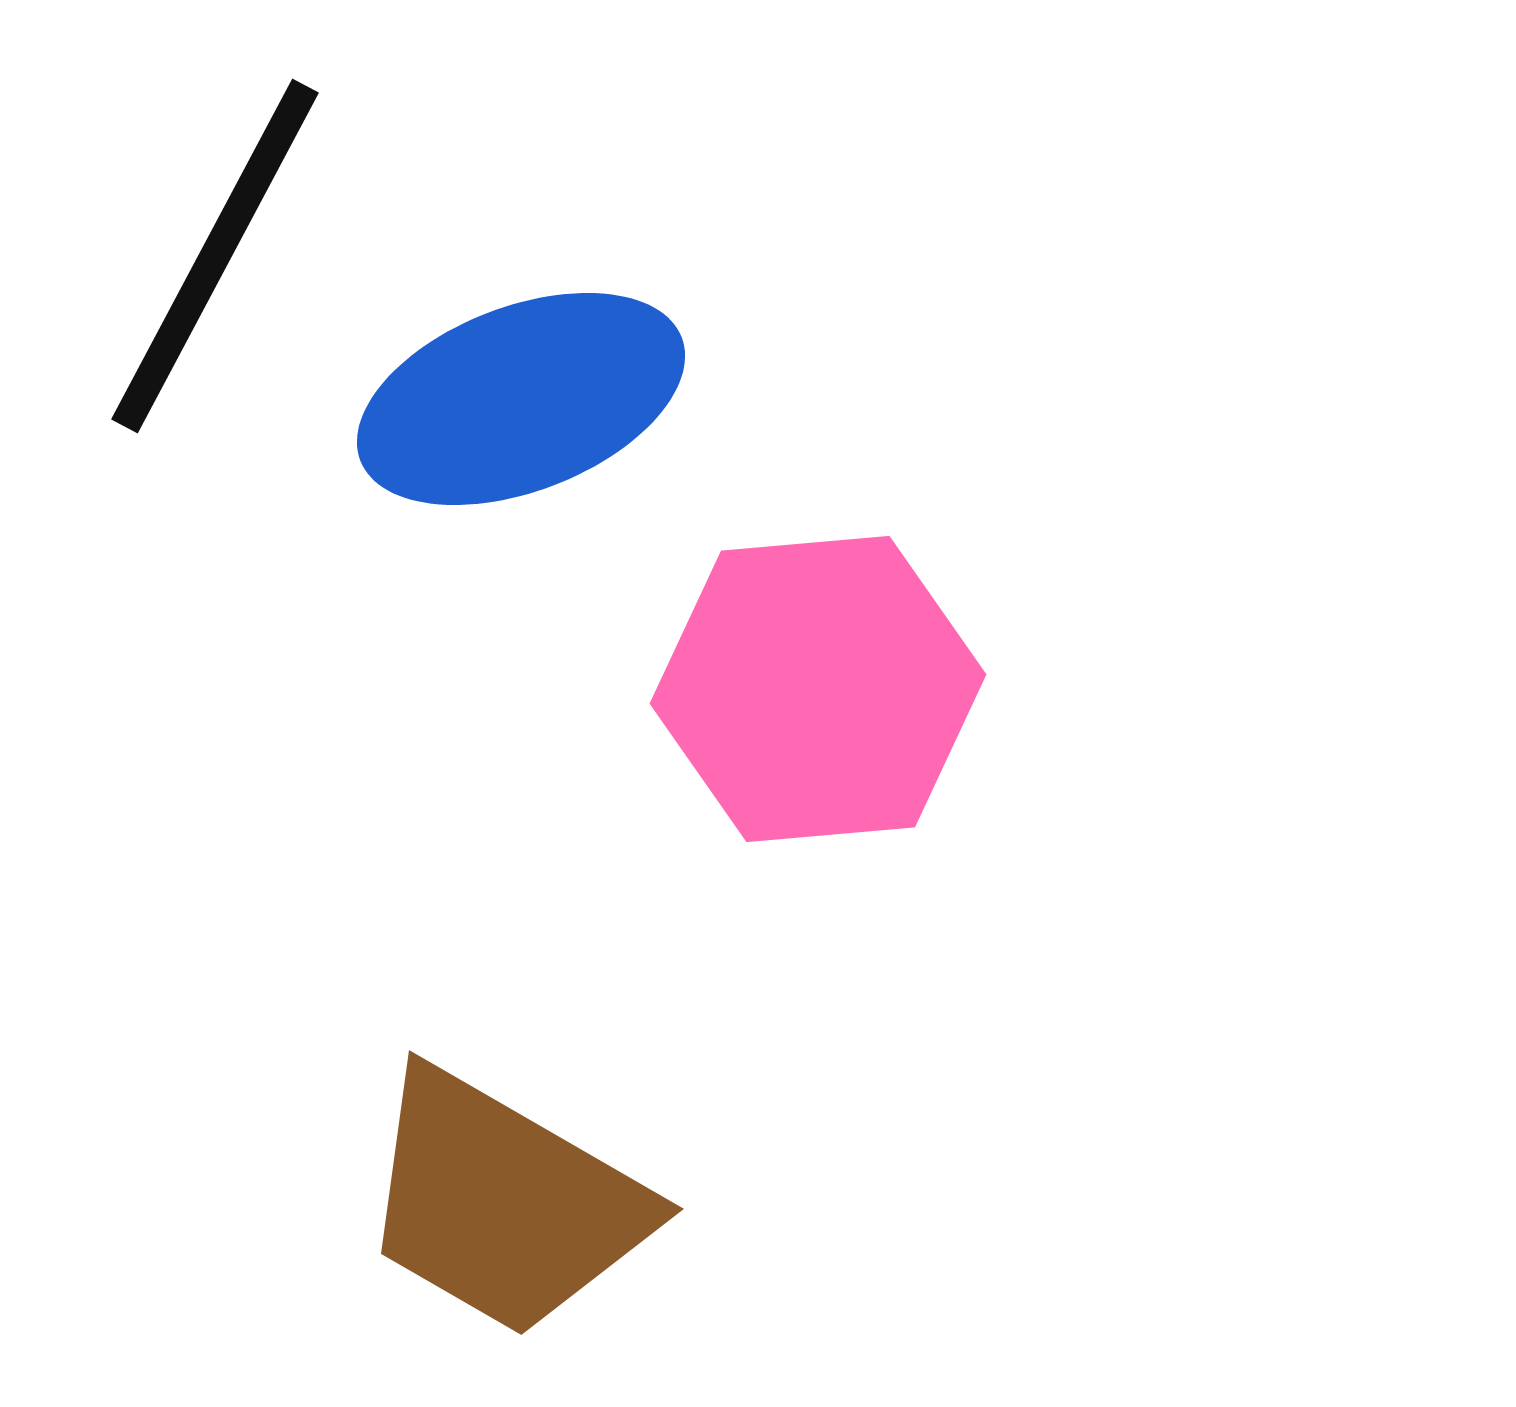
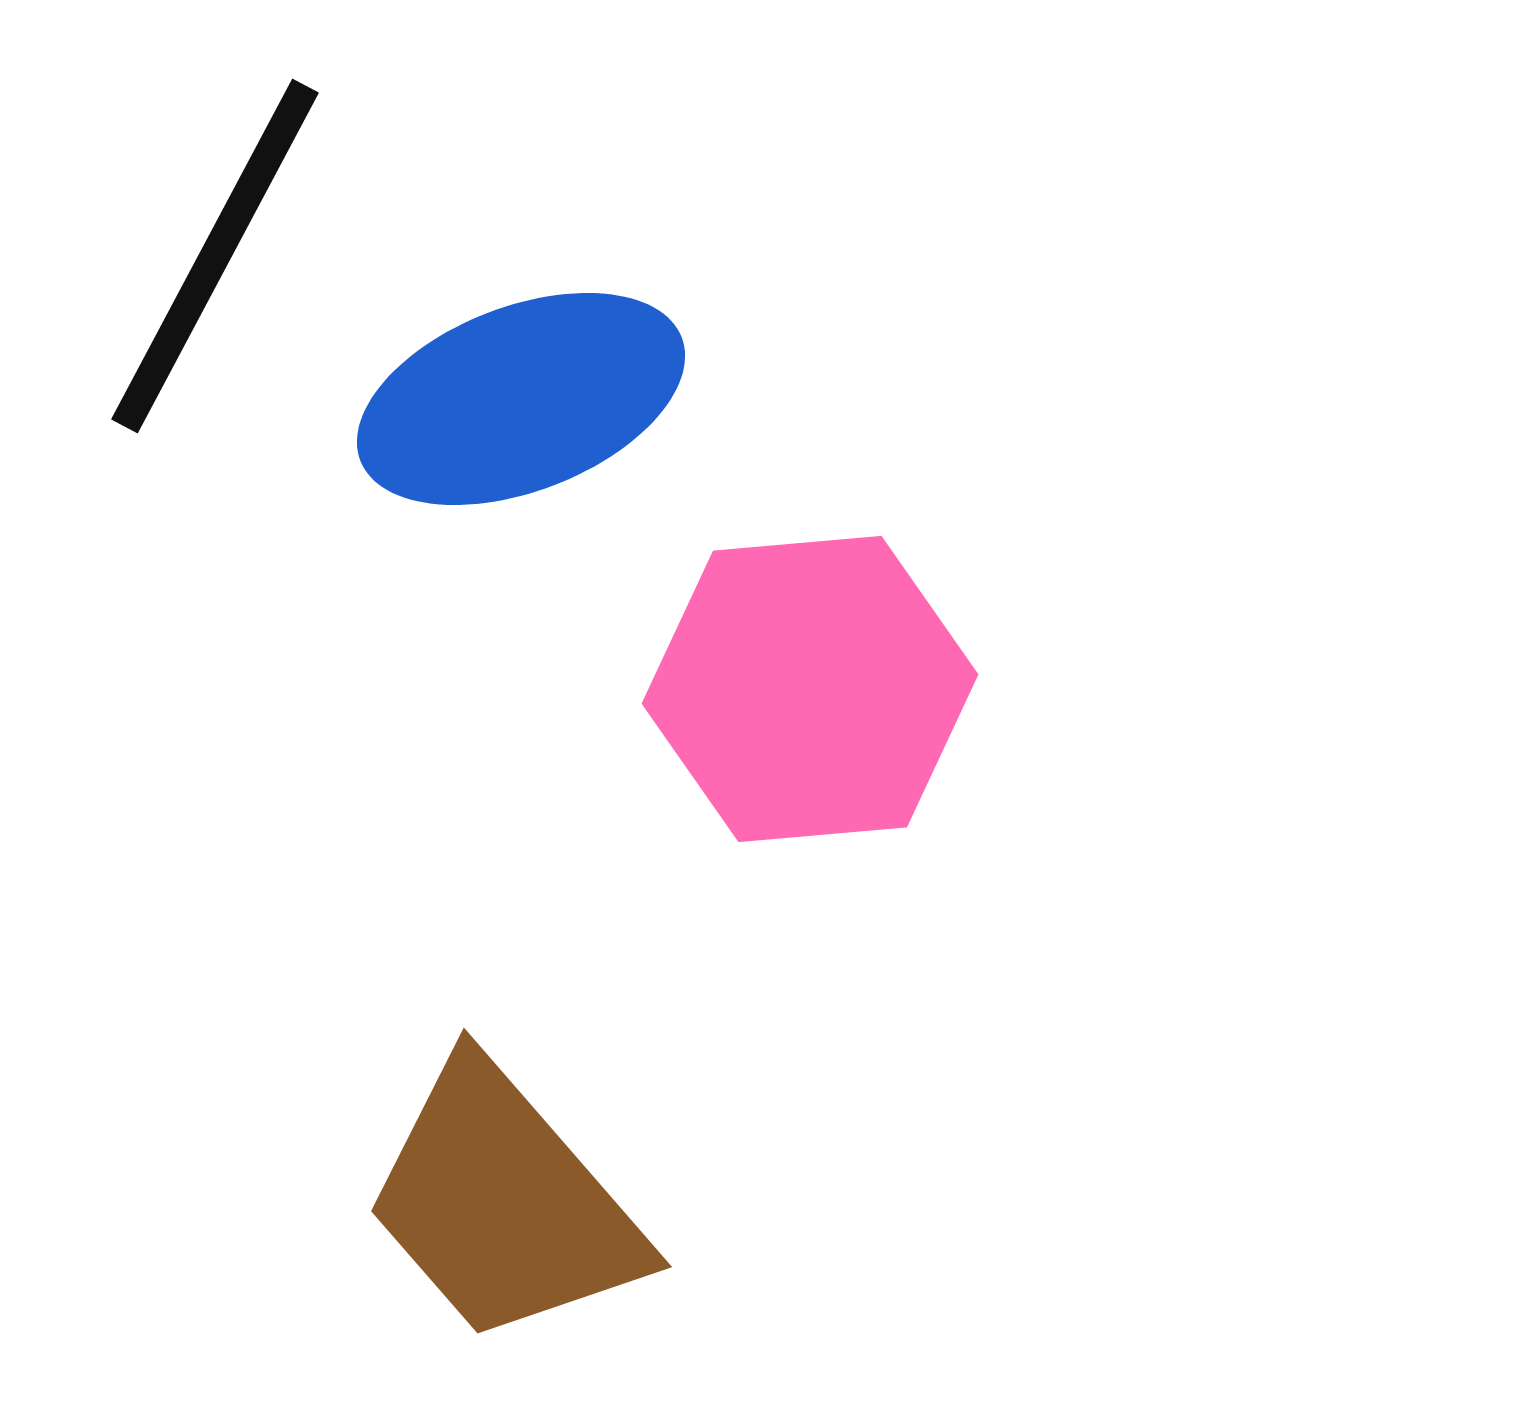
pink hexagon: moved 8 px left
brown trapezoid: rotated 19 degrees clockwise
